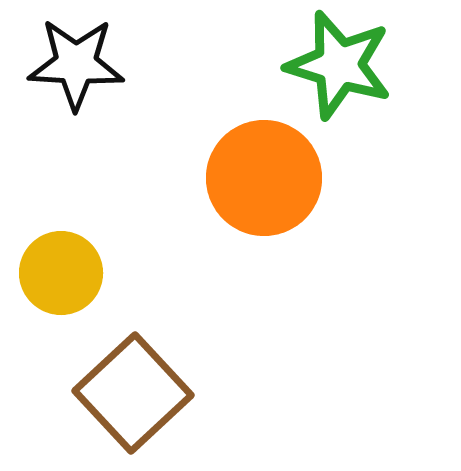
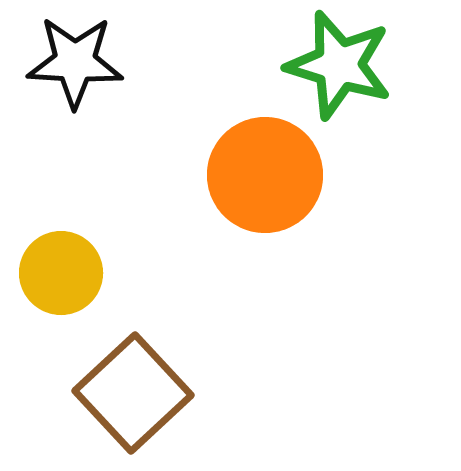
black star: moved 1 px left, 2 px up
orange circle: moved 1 px right, 3 px up
